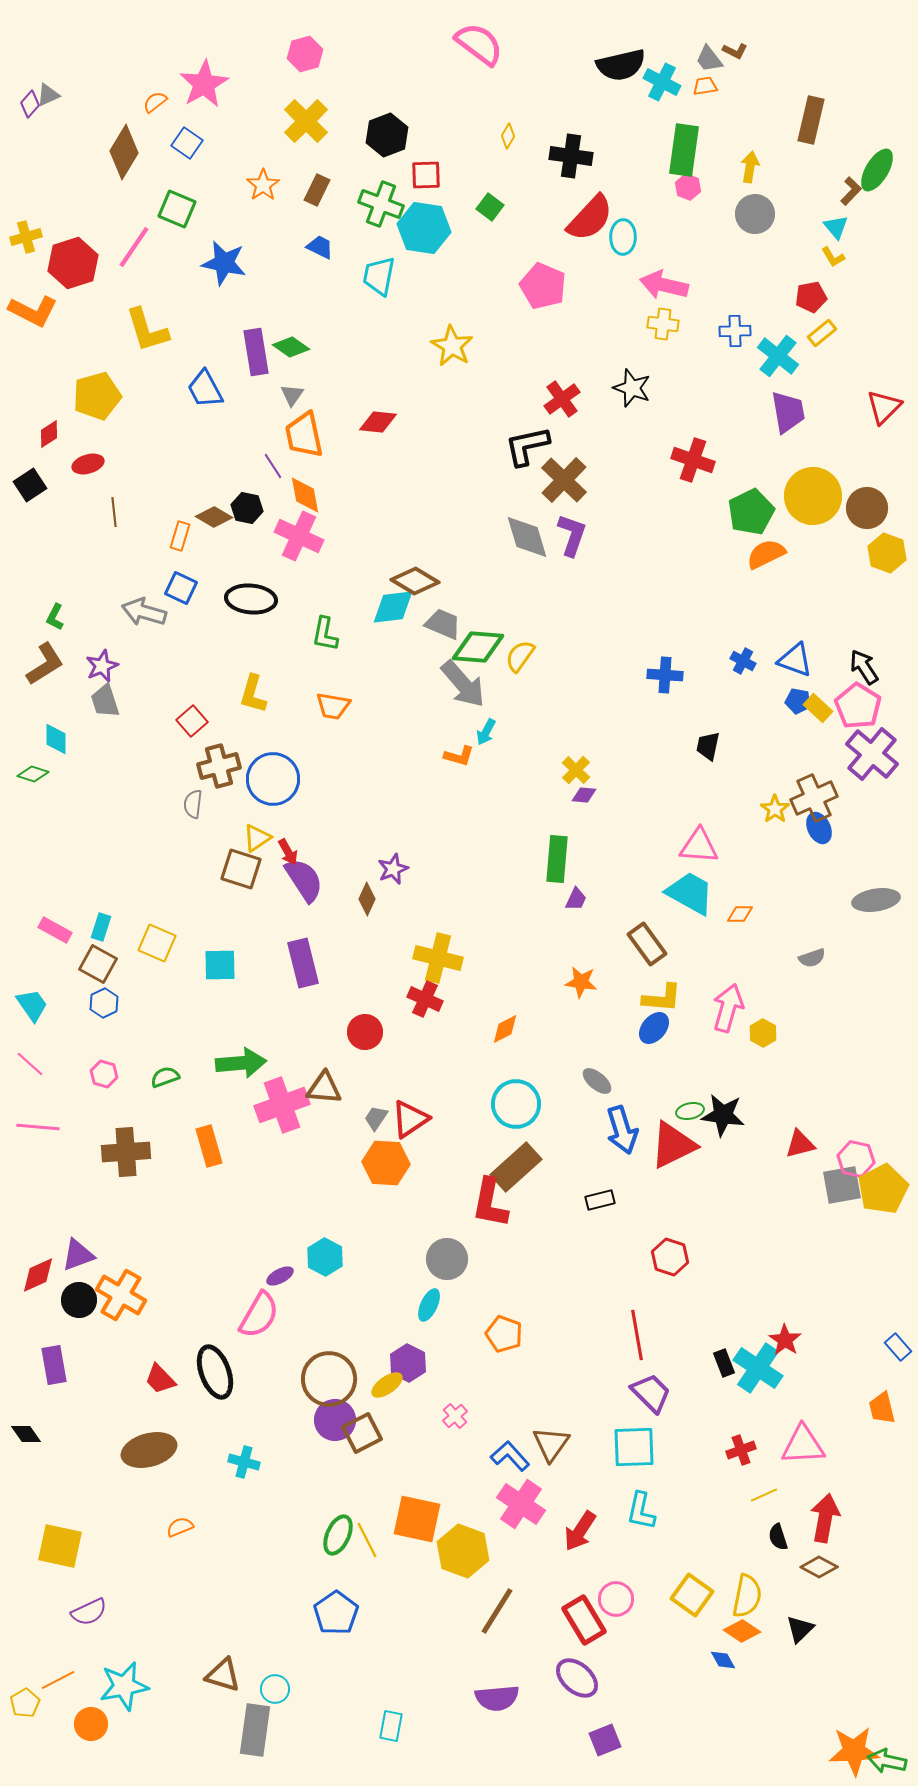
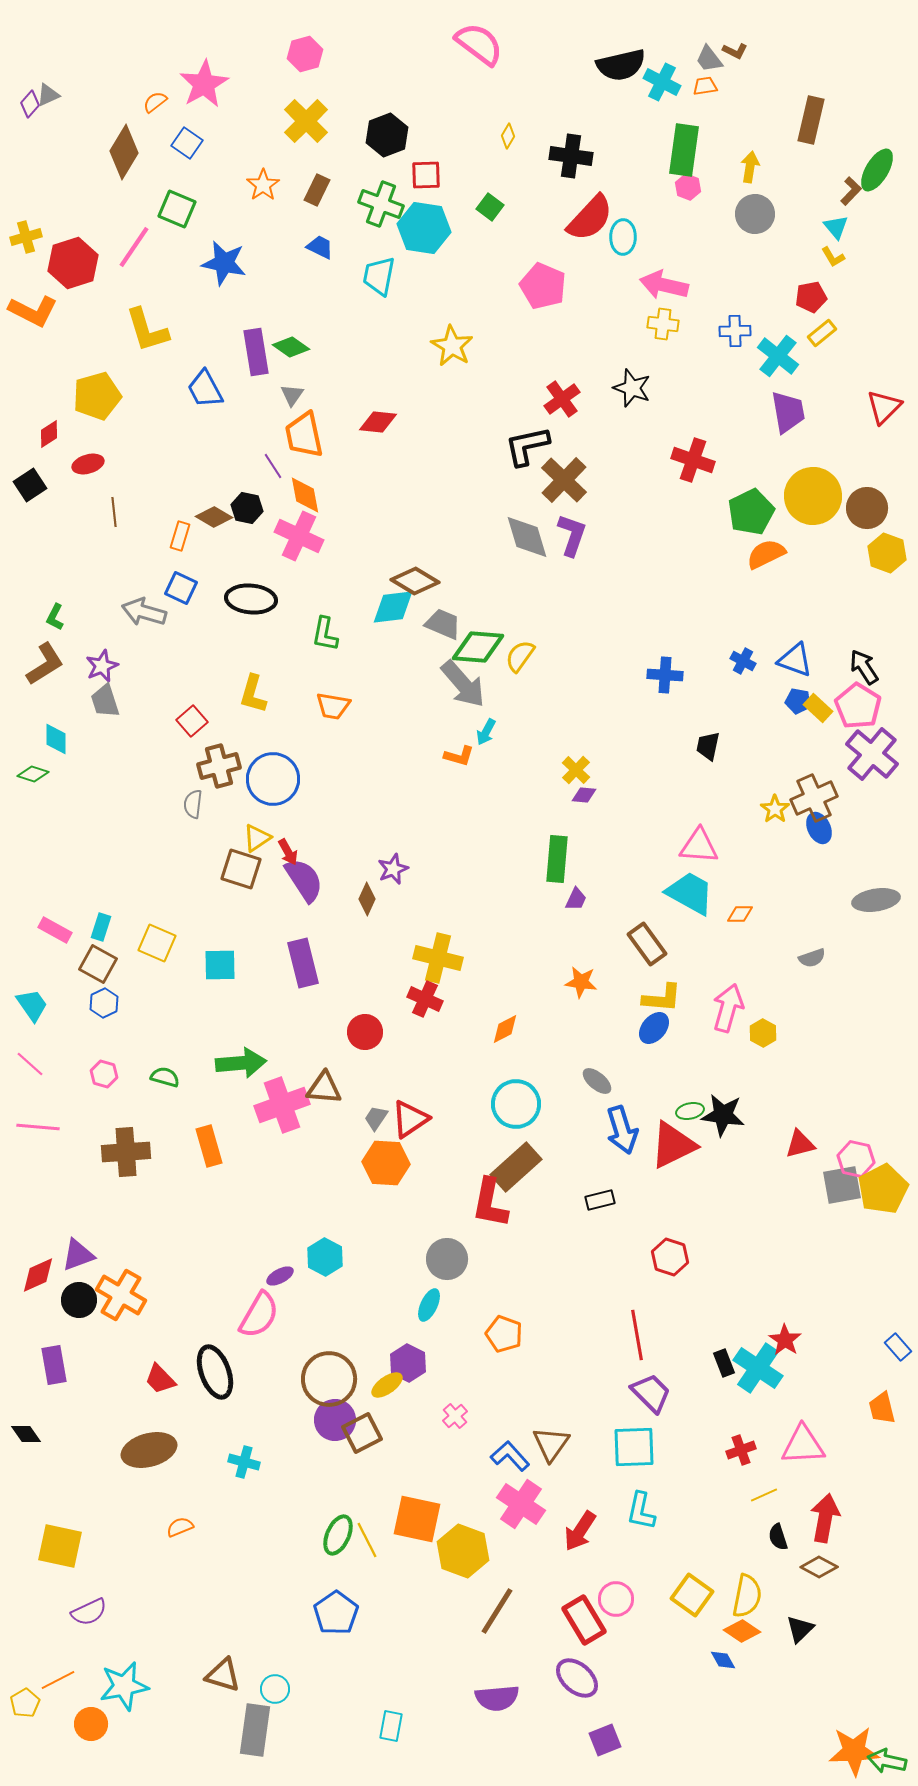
green semicircle at (165, 1077): rotated 36 degrees clockwise
